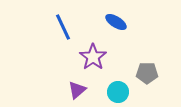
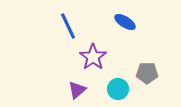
blue ellipse: moved 9 px right
blue line: moved 5 px right, 1 px up
cyan circle: moved 3 px up
